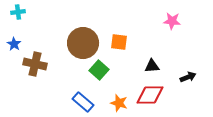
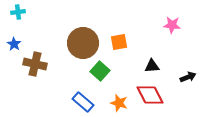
pink star: moved 4 px down
orange square: rotated 18 degrees counterclockwise
green square: moved 1 px right, 1 px down
red diamond: rotated 64 degrees clockwise
